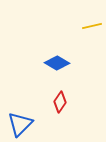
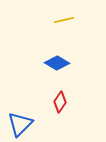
yellow line: moved 28 px left, 6 px up
